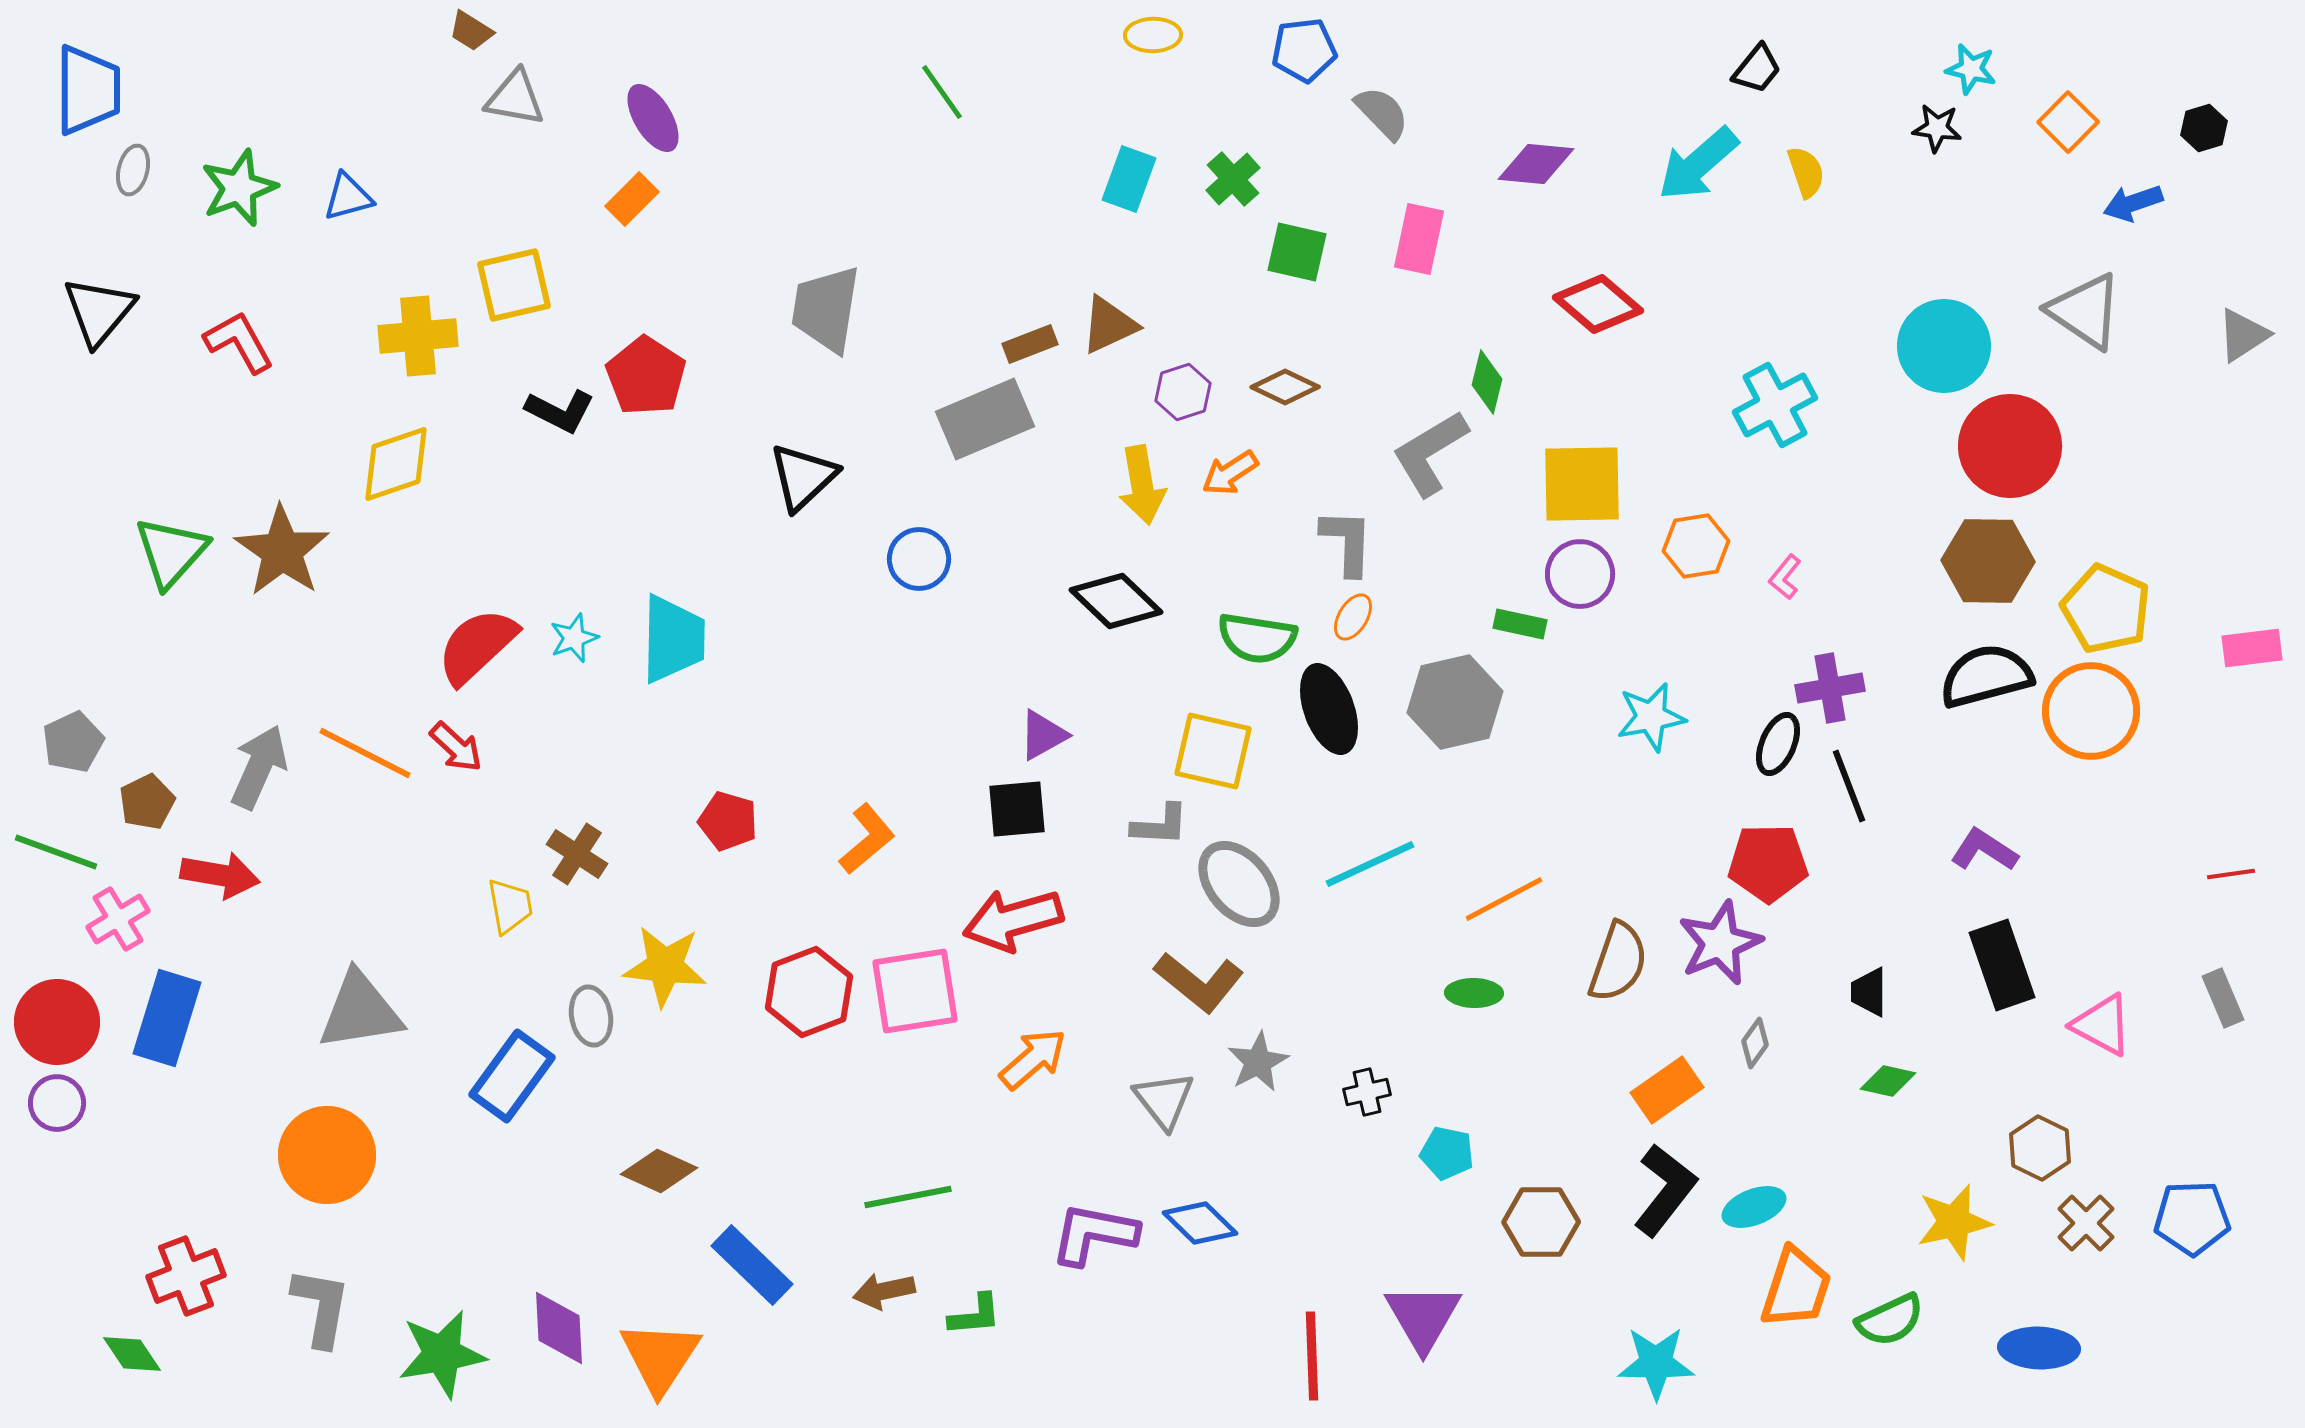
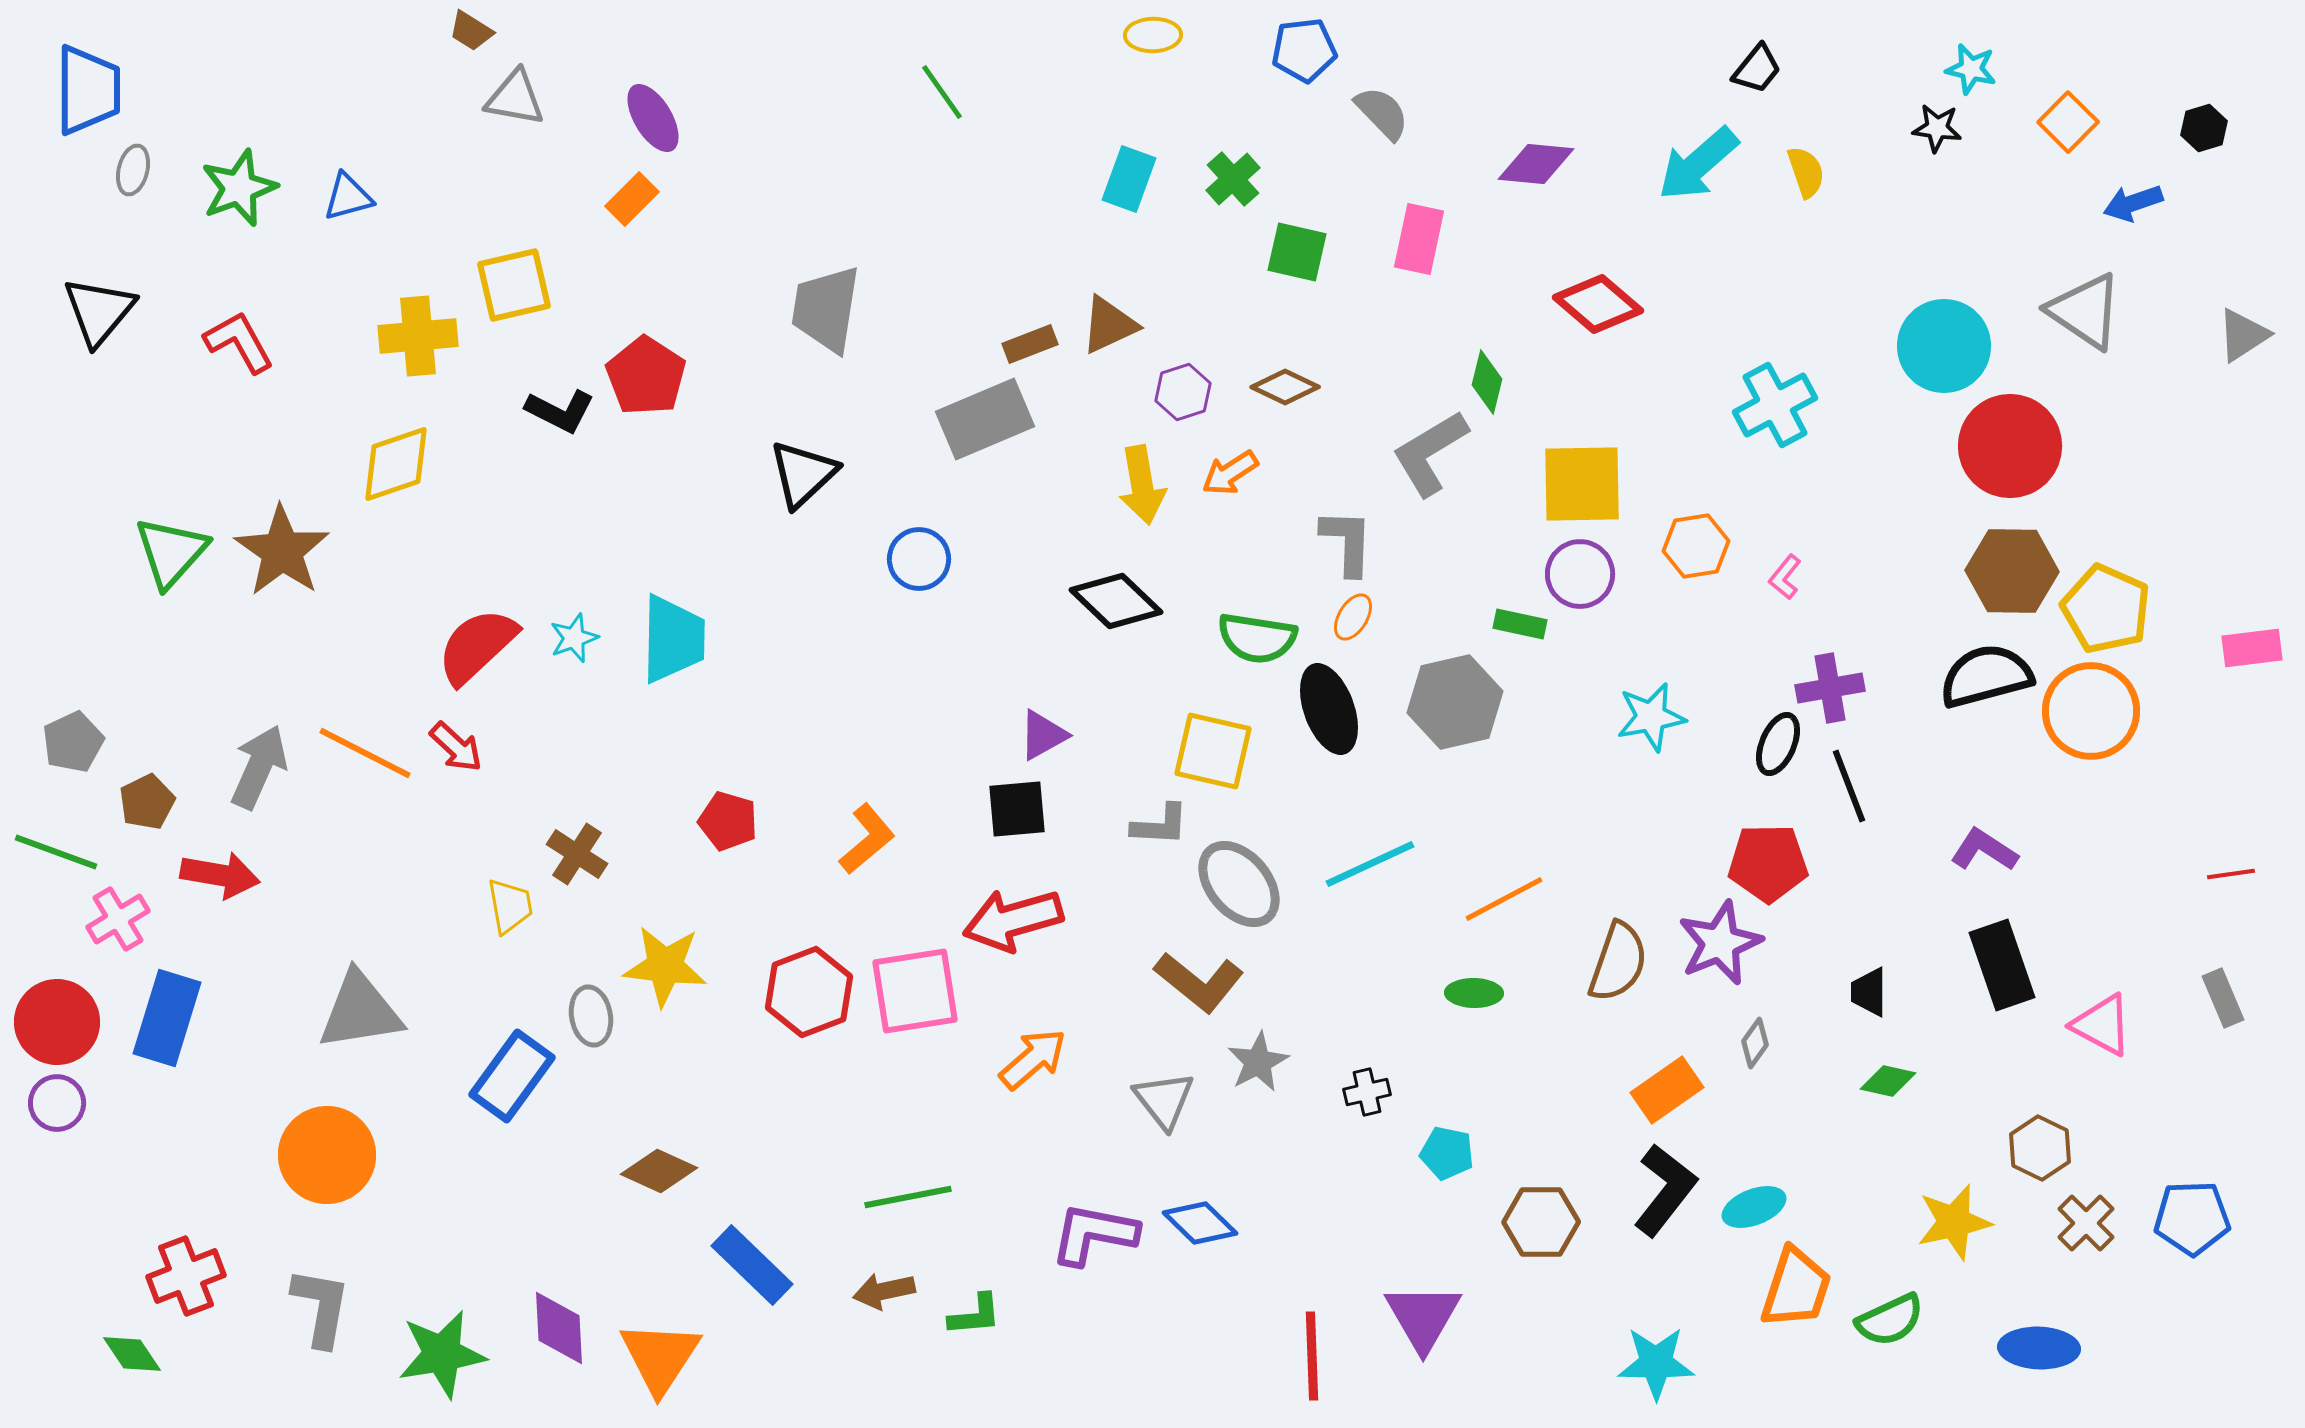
black triangle at (803, 477): moved 3 px up
brown hexagon at (1988, 561): moved 24 px right, 10 px down
